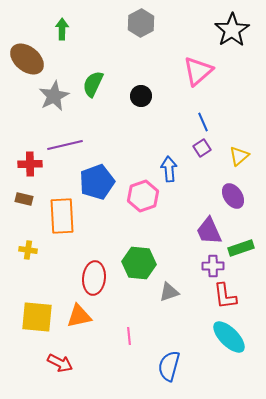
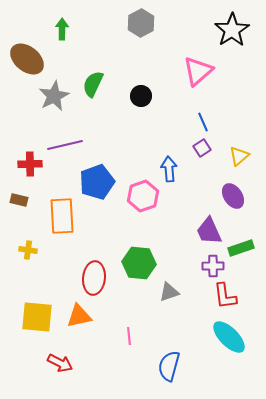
brown rectangle: moved 5 px left, 1 px down
